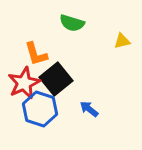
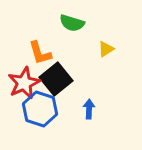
yellow triangle: moved 16 px left, 8 px down; rotated 18 degrees counterclockwise
orange L-shape: moved 4 px right, 1 px up
blue arrow: rotated 54 degrees clockwise
